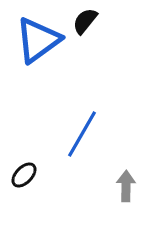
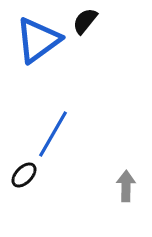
blue line: moved 29 px left
